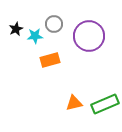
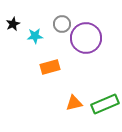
gray circle: moved 8 px right
black star: moved 3 px left, 5 px up
purple circle: moved 3 px left, 2 px down
orange rectangle: moved 7 px down
